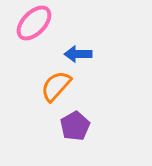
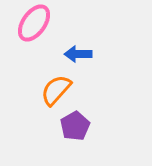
pink ellipse: rotated 9 degrees counterclockwise
orange semicircle: moved 4 px down
